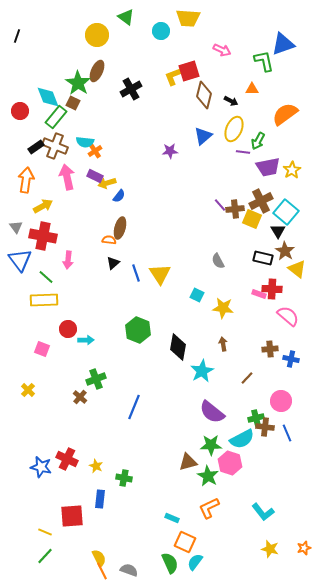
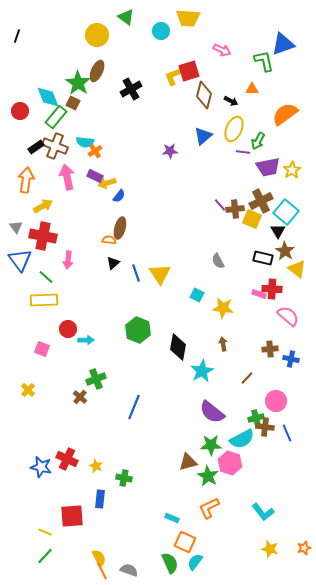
pink circle at (281, 401): moved 5 px left
